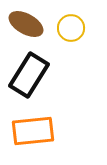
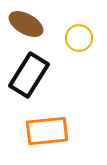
yellow circle: moved 8 px right, 10 px down
orange rectangle: moved 14 px right
